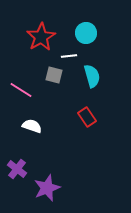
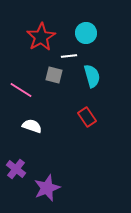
purple cross: moved 1 px left
